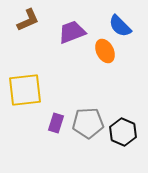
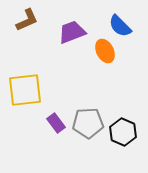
brown L-shape: moved 1 px left
purple rectangle: rotated 54 degrees counterclockwise
